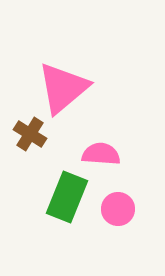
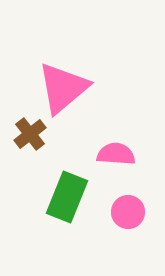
brown cross: rotated 20 degrees clockwise
pink semicircle: moved 15 px right
pink circle: moved 10 px right, 3 px down
